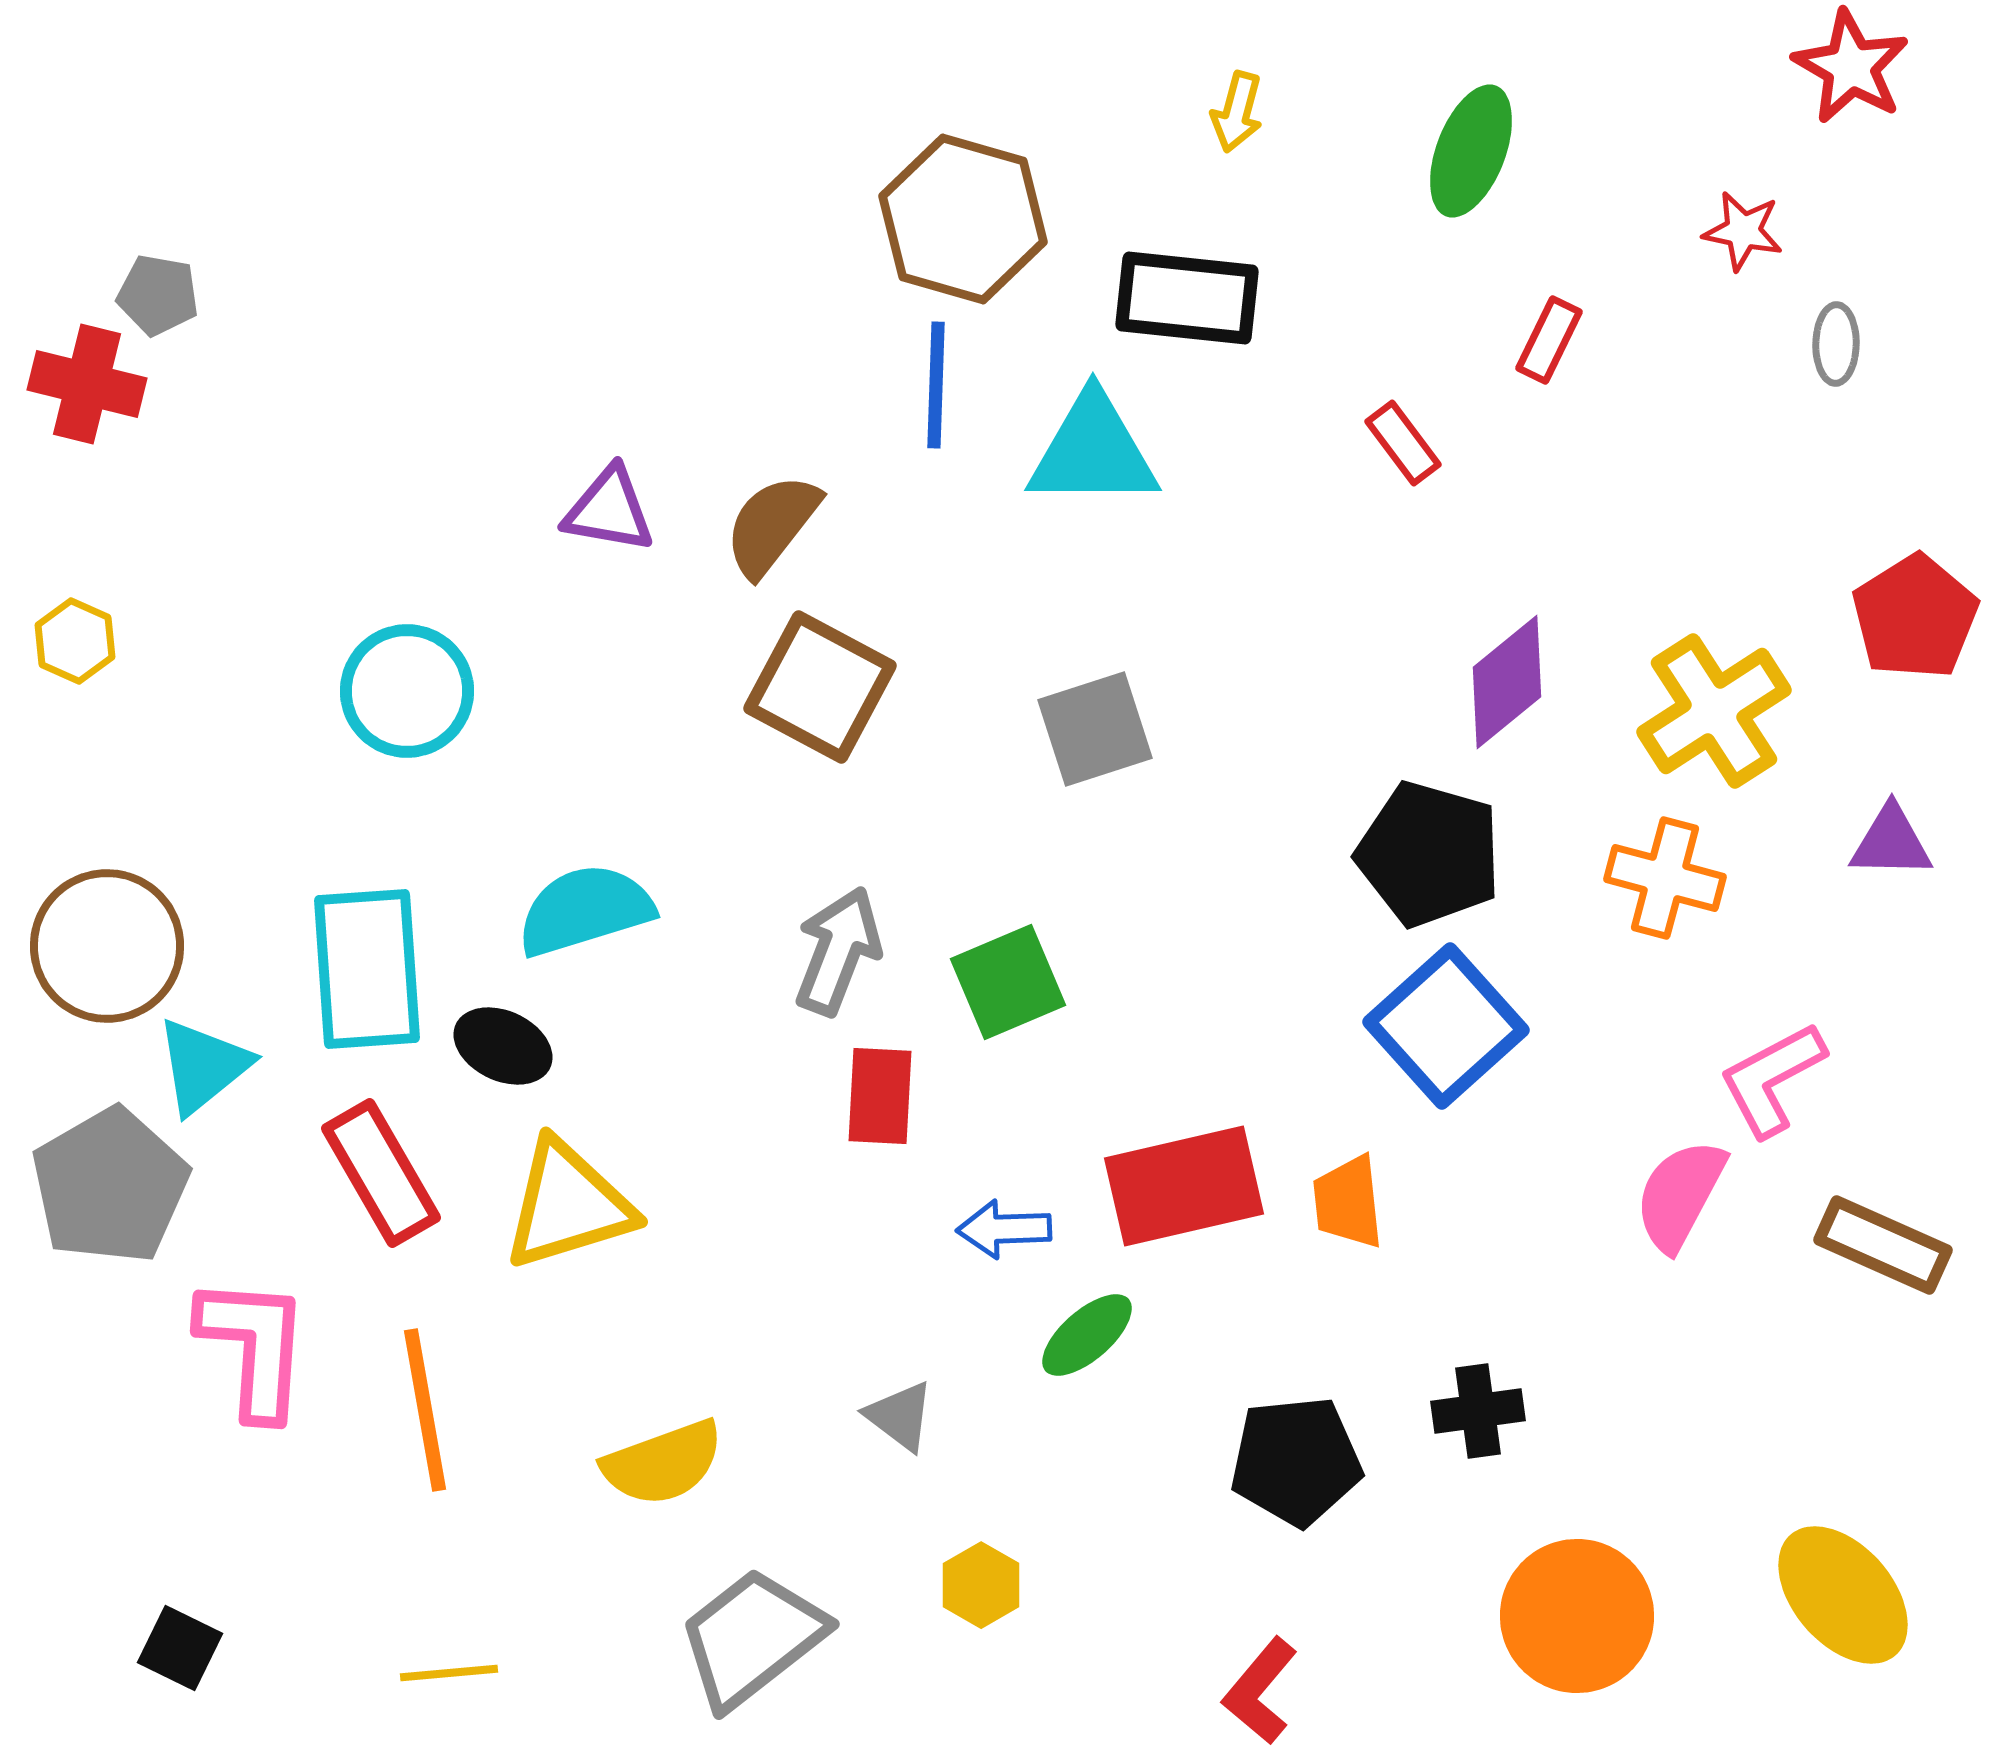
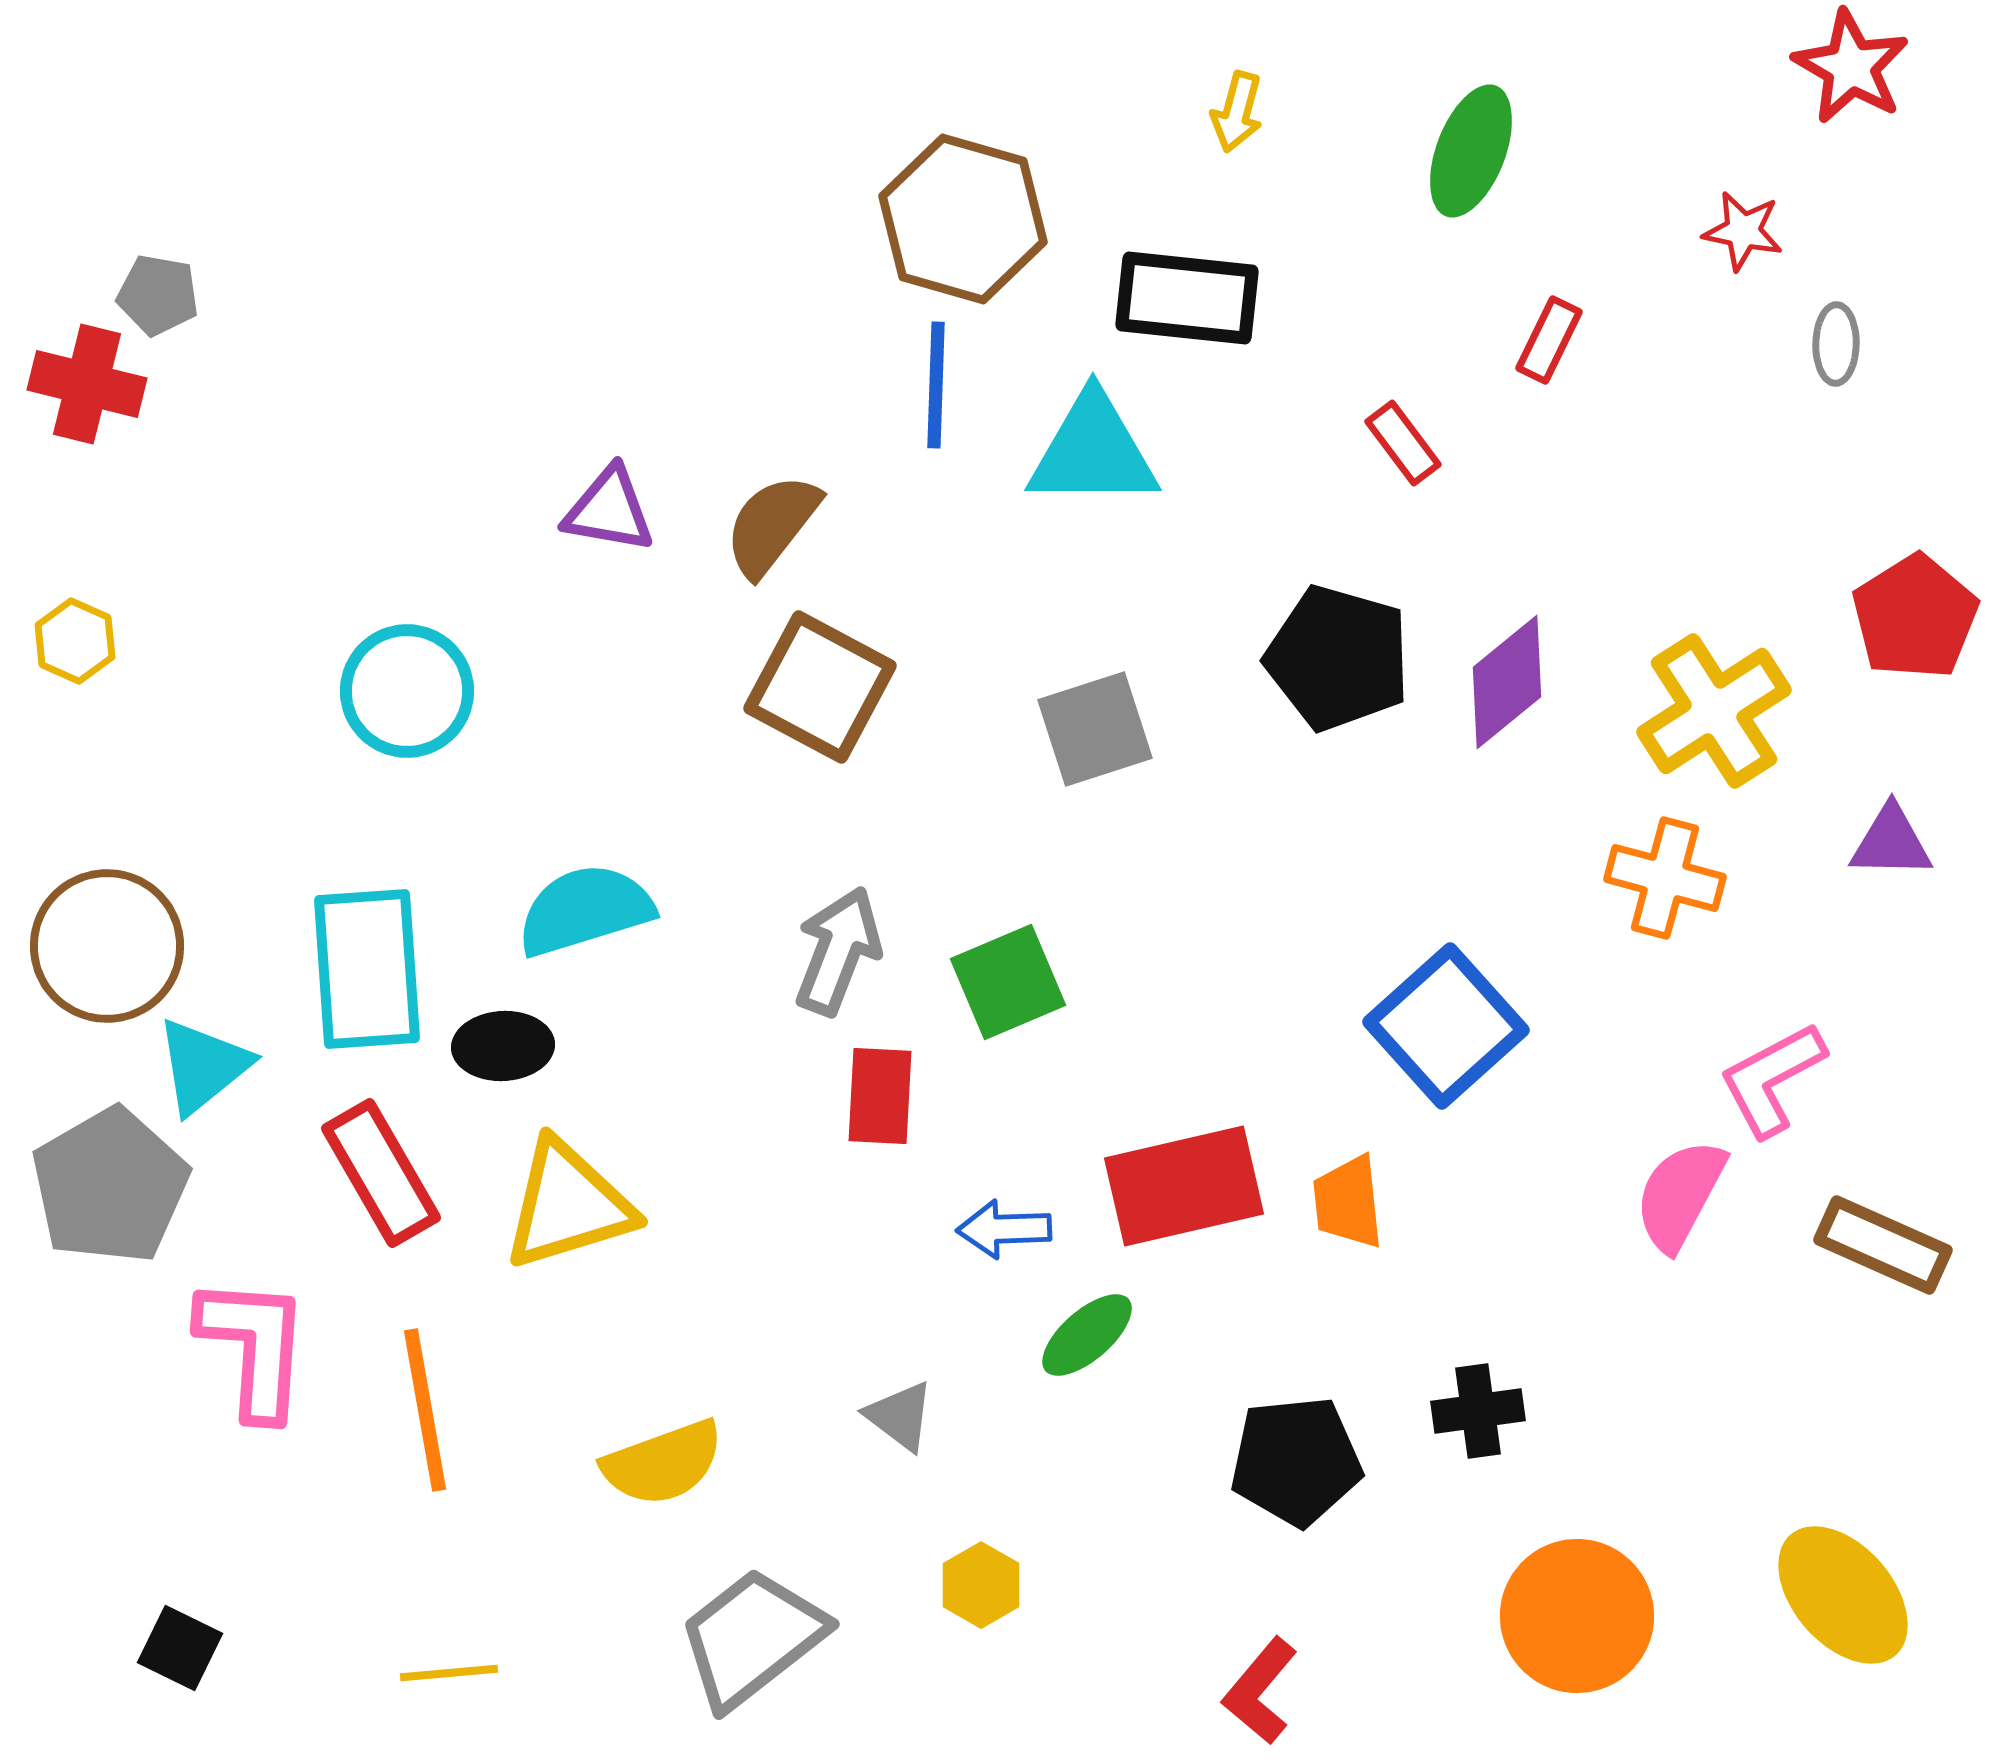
black pentagon at (1429, 854): moved 91 px left, 196 px up
black ellipse at (503, 1046): rotated 28 degrees counterclockwise
